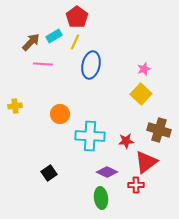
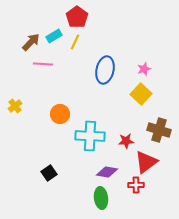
blue ellipse: moved 14 px right, 5 px down
yellow cross: rotated 32 degrees counterclockwise
purple diamond: rotated 15 degrees counterclockwise
